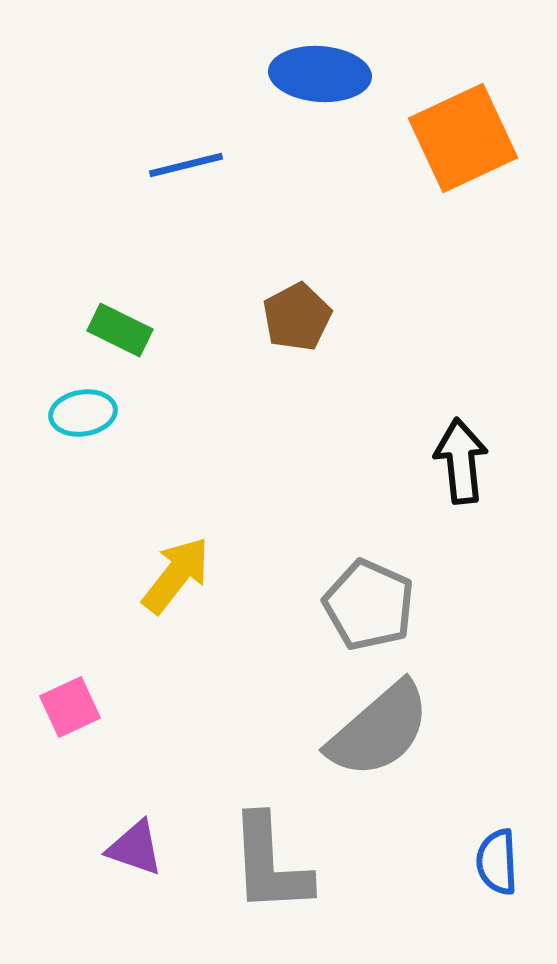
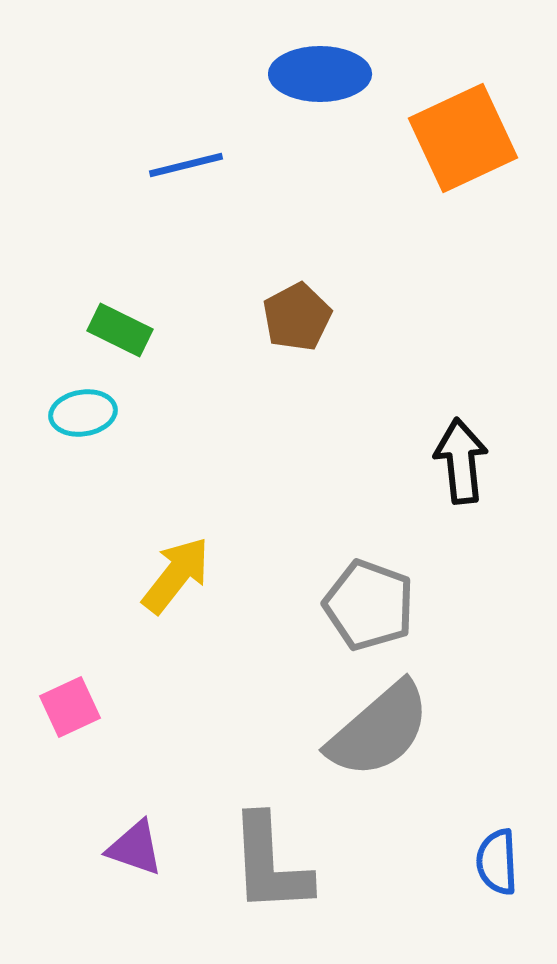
blue ellipse: rotated 4 degrees counterclockwise
gray pentagon: rotated 4 degrees counterclockwise
